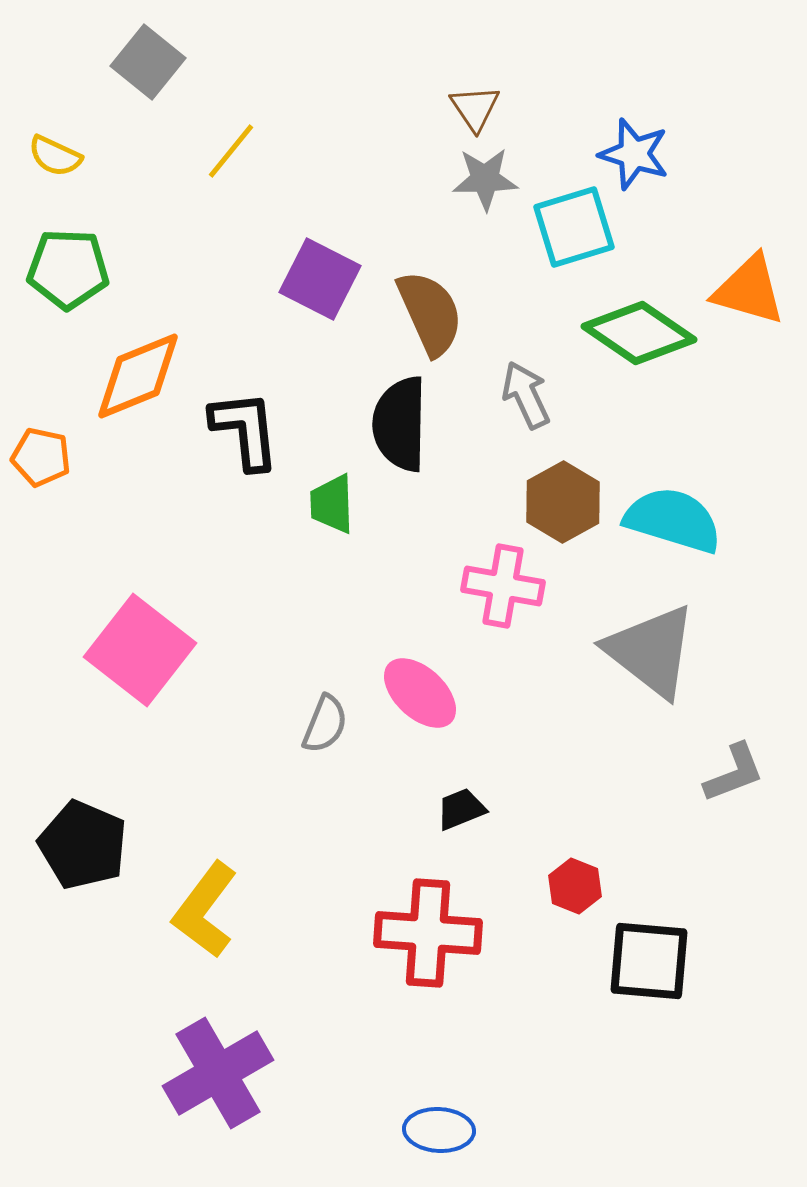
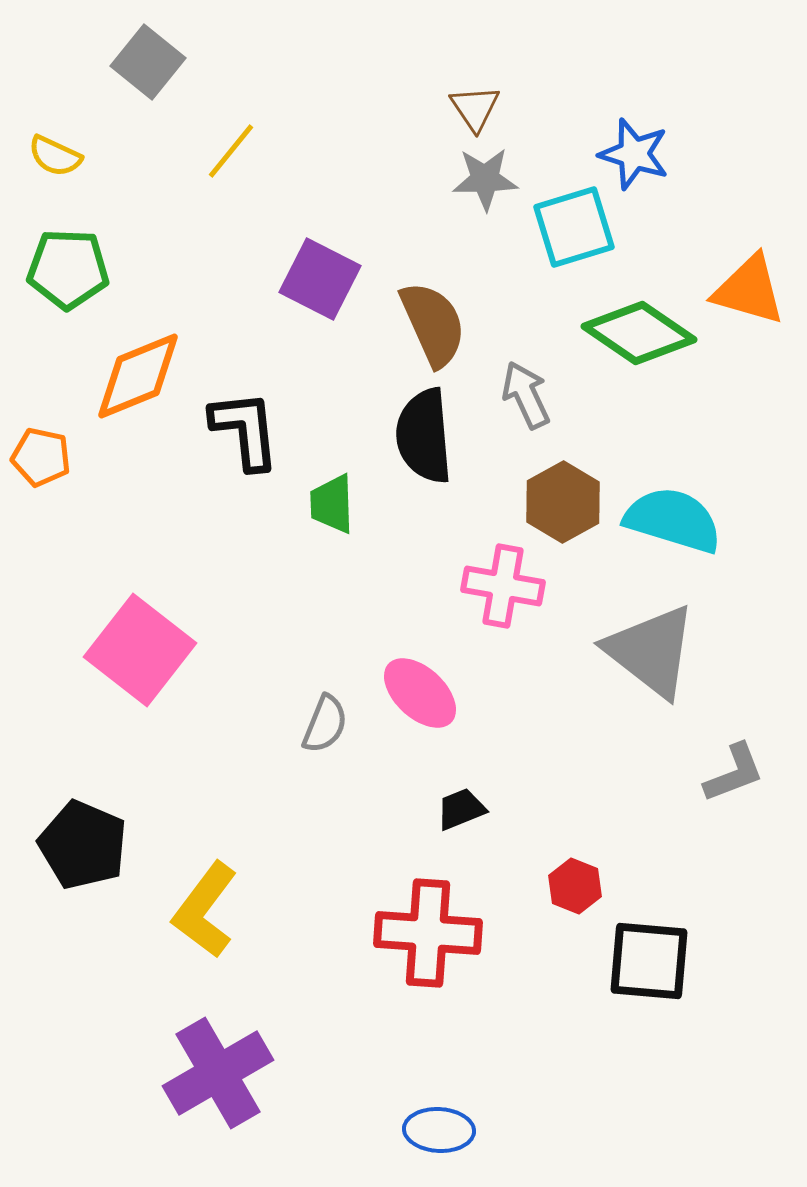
brown semicircle: moved 3 px right, 11 px down
black semicircle: moved 24 px right, 12 px down; rotated 6 degrees counterclockwise
